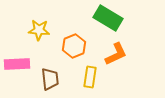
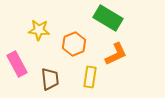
orange hexagon: moved 2 px up
pink rectangle: rotated 65 degrees clockwise
